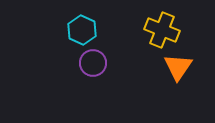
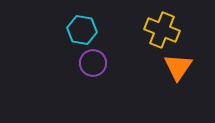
cyan hexagon: rotated 16 degrees counterclockwise
